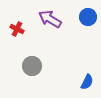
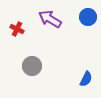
blue semicircle: moved 1 px left, 3 px up
